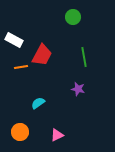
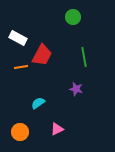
white rectangle: moved 4 px right, 2 px up
purple star: moved 2 px left
pink triangle: moved 6 px up
